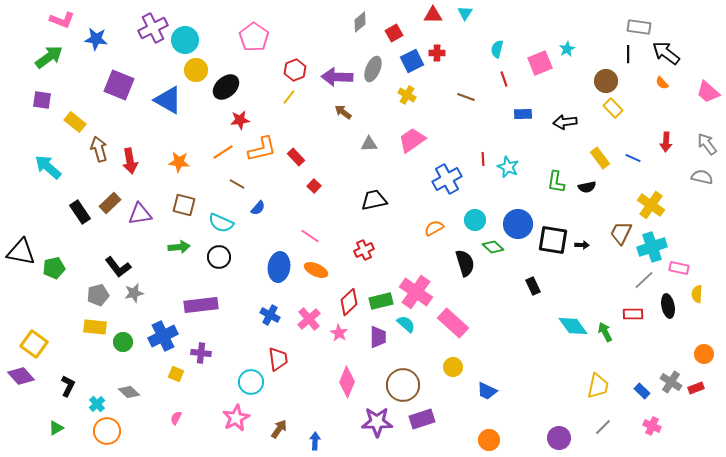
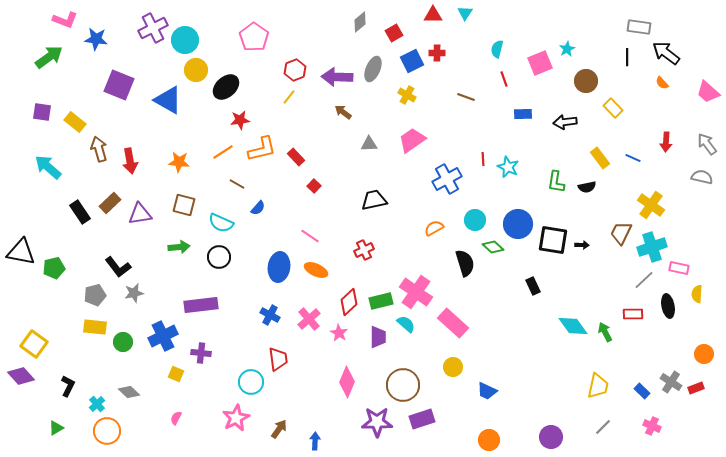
pink L-shape at (62, 20): moved 3 px right
black line at (628, 54): moved 1 px left, 3 px down
brown circle at (606, 81): moved 20 px left
purple square at (42, 100): moved 12 px down
gray pentagon at (98, 295): moved 3 px left
purple circle at (559, 438): moved 8 px left, 1 px up
